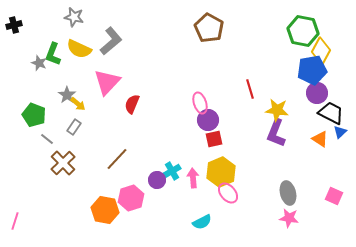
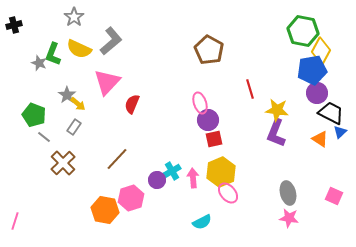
gray star at (74, 17): rotated 24 degrees clockwise
brown pentagon at (209, 28): moved 22 px down
gray line at (47, 139): moved 3 px left, 2 px up
